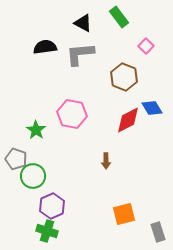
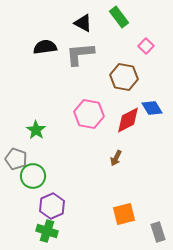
brown hexagon: rotated 12 degrees counterclockwise
pink hexagon: moved 17 px right
brown arrow: moved 10 px right, 3 px up; rotated 28 degrees clockwise
